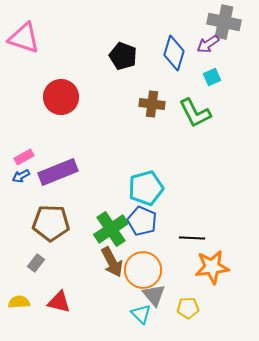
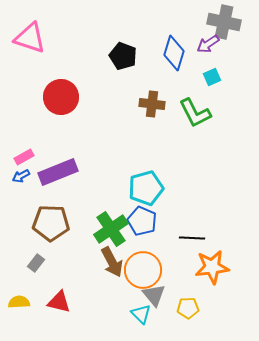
pink triangle: moved 6 px right
